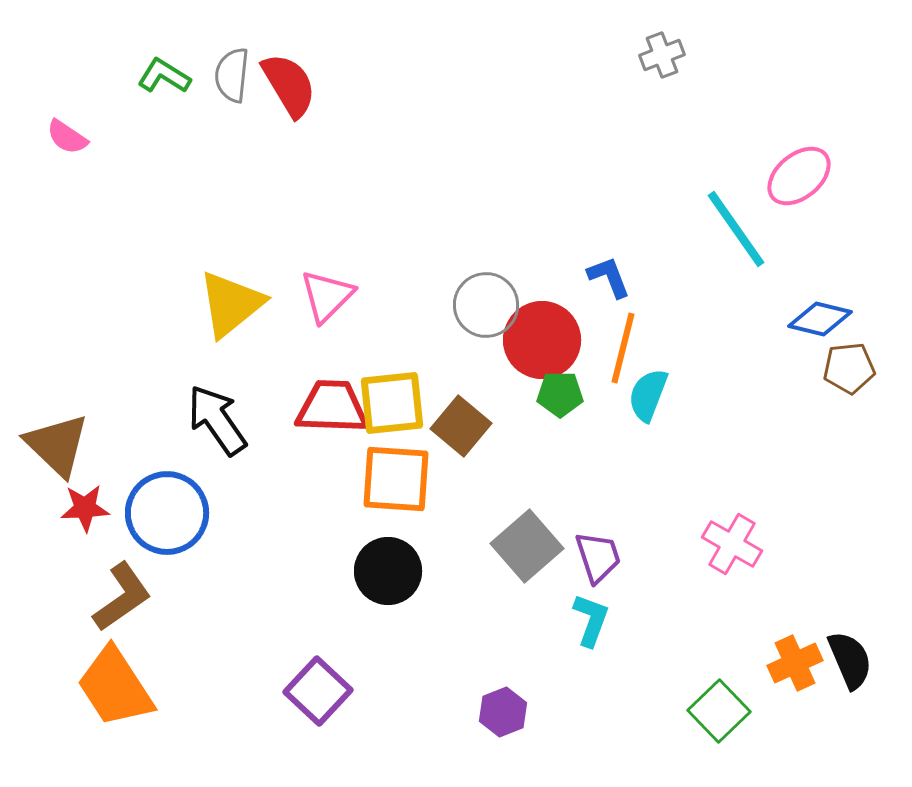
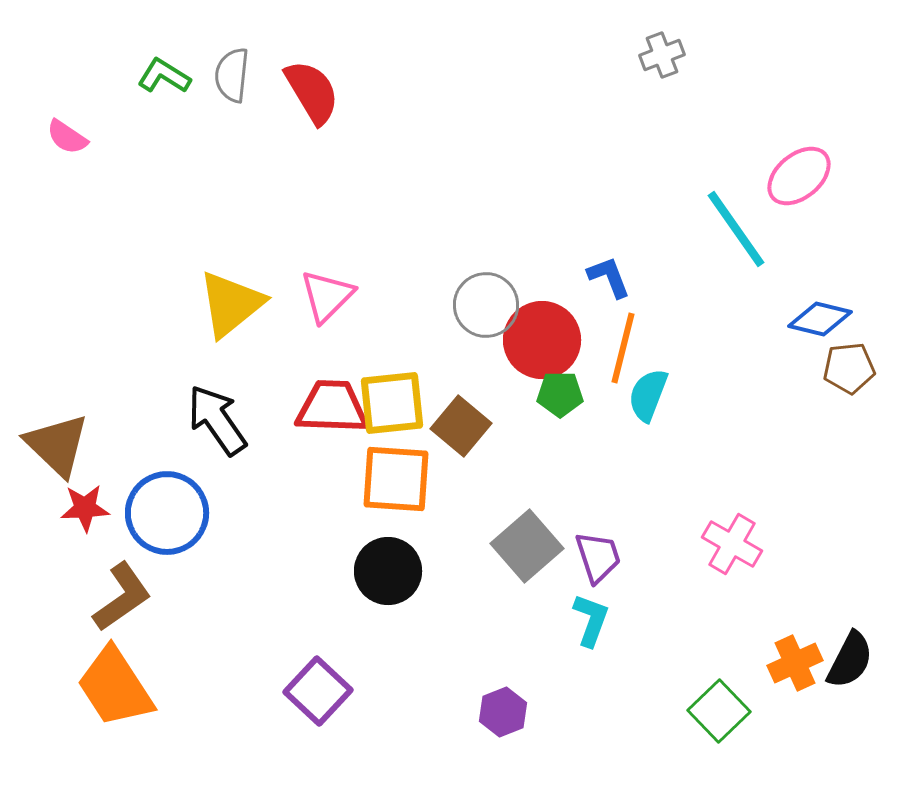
red semicircle: moved 23 px right, 7 px down
black semicircle: rotated 50 degrees clockwise
